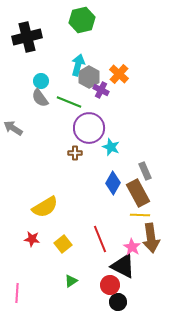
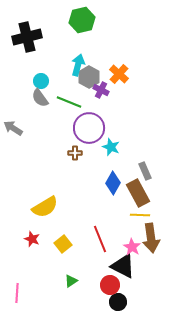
red star: rotated 14 degrees clockwise
